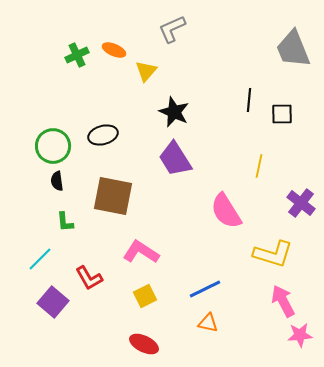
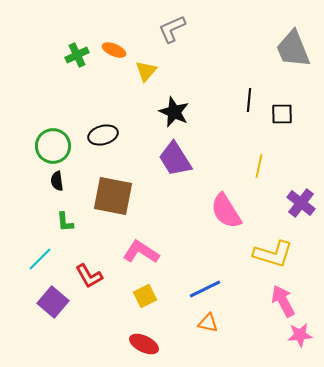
red L-shape: moved 2 px up
